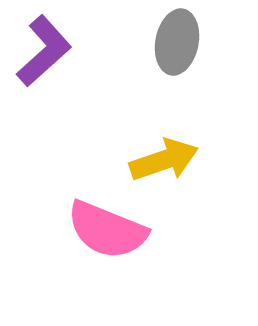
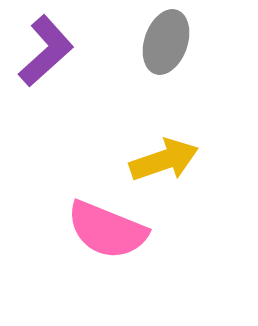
gray ellipse: moved 11 px left; rotated 8 degrees clockwise
purple L-shape: moved 2 px right
